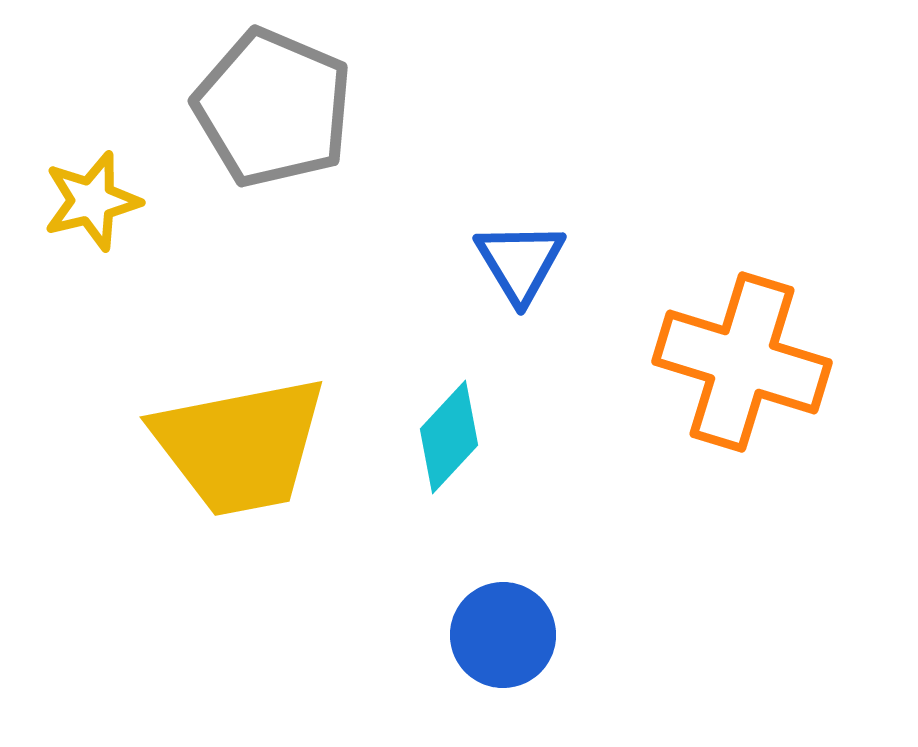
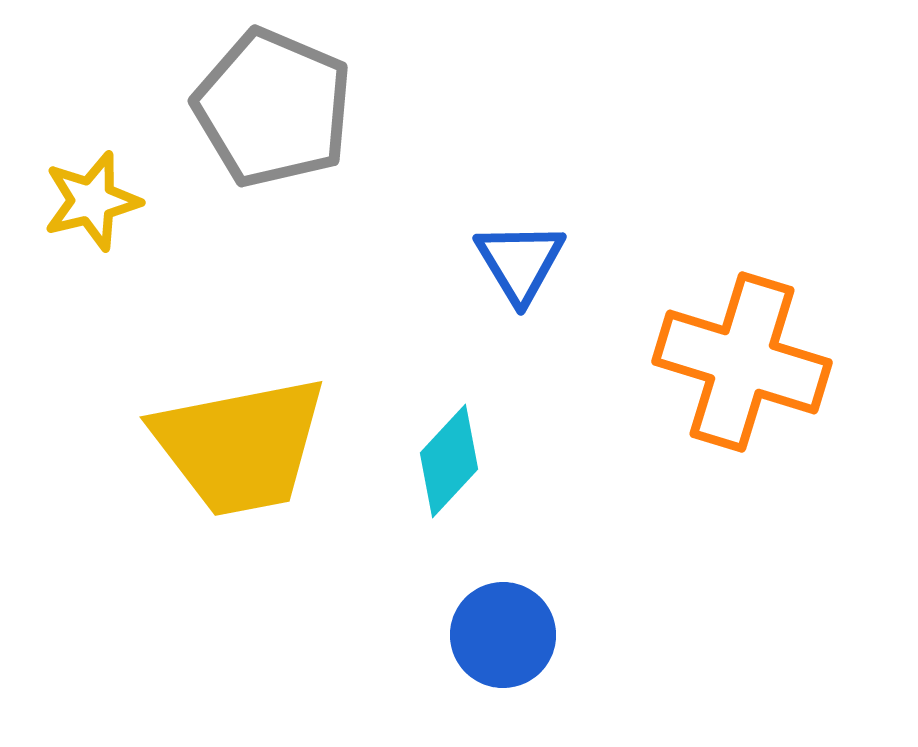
cyan diamond: moved 24 px down
